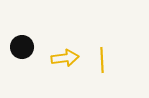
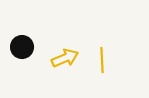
yellow arrow: rotated 16 degrees counterclockwise
